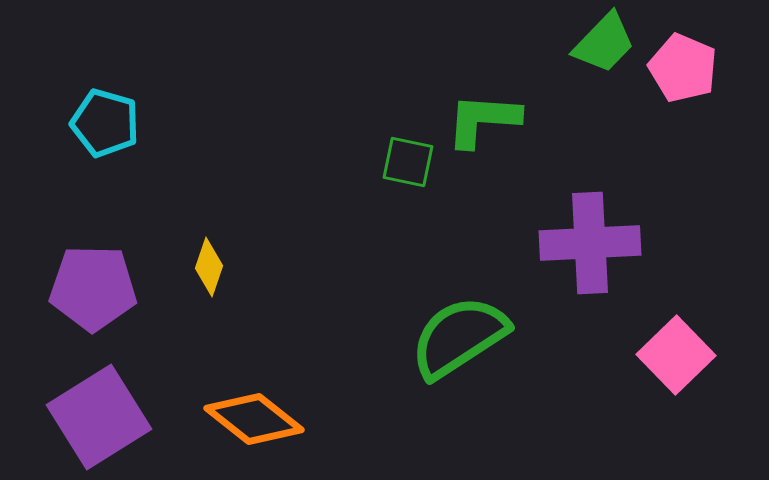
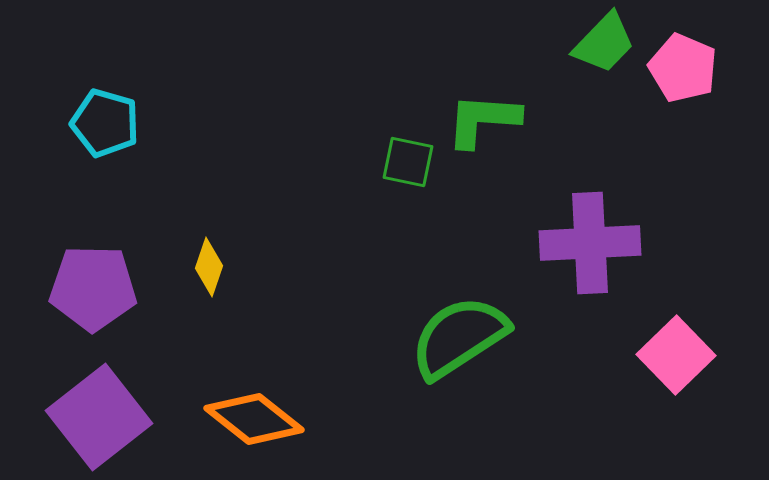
purple square: rotated 6 degrees counterclockwise
